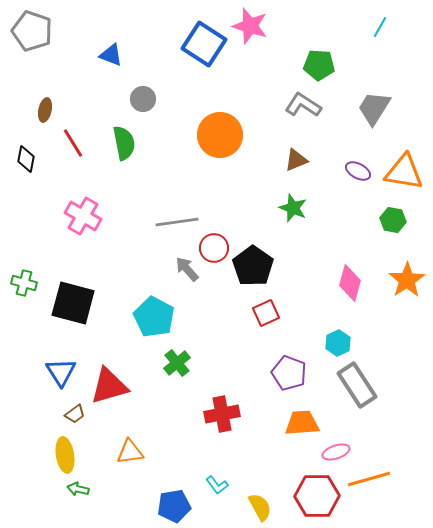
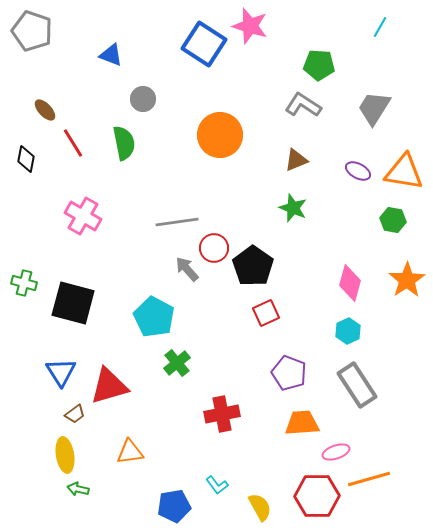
brown ellipse at (45, 110): rotated 55 degrees counterclockwise
cyan hexagon at (338, 343): moved 10 px right, 12 px up
